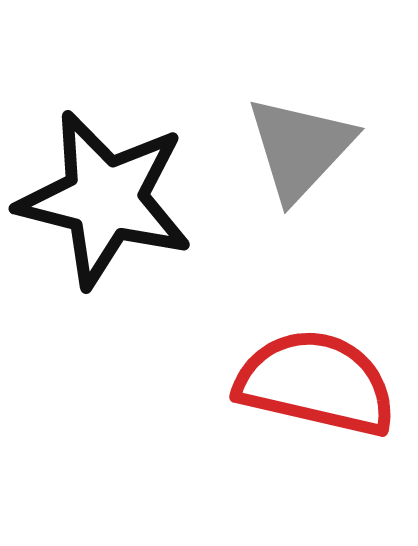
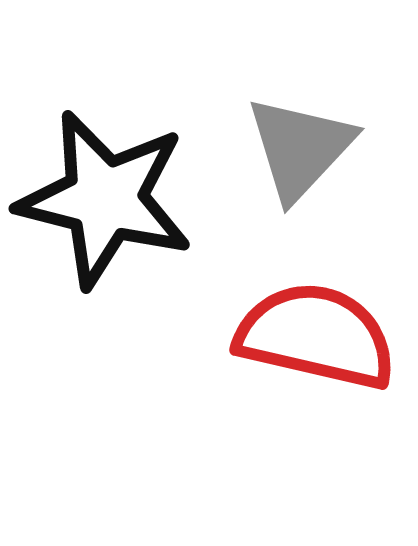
red semicircle: moved 47 px up
